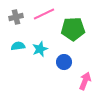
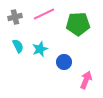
gray cross: moved 1 px left
green pentagon: moved 5 px right, 5 px up
cyan semicircle: rotated 72 degrees clockwise
pink arrow: moved 1 px right, 1 px up
